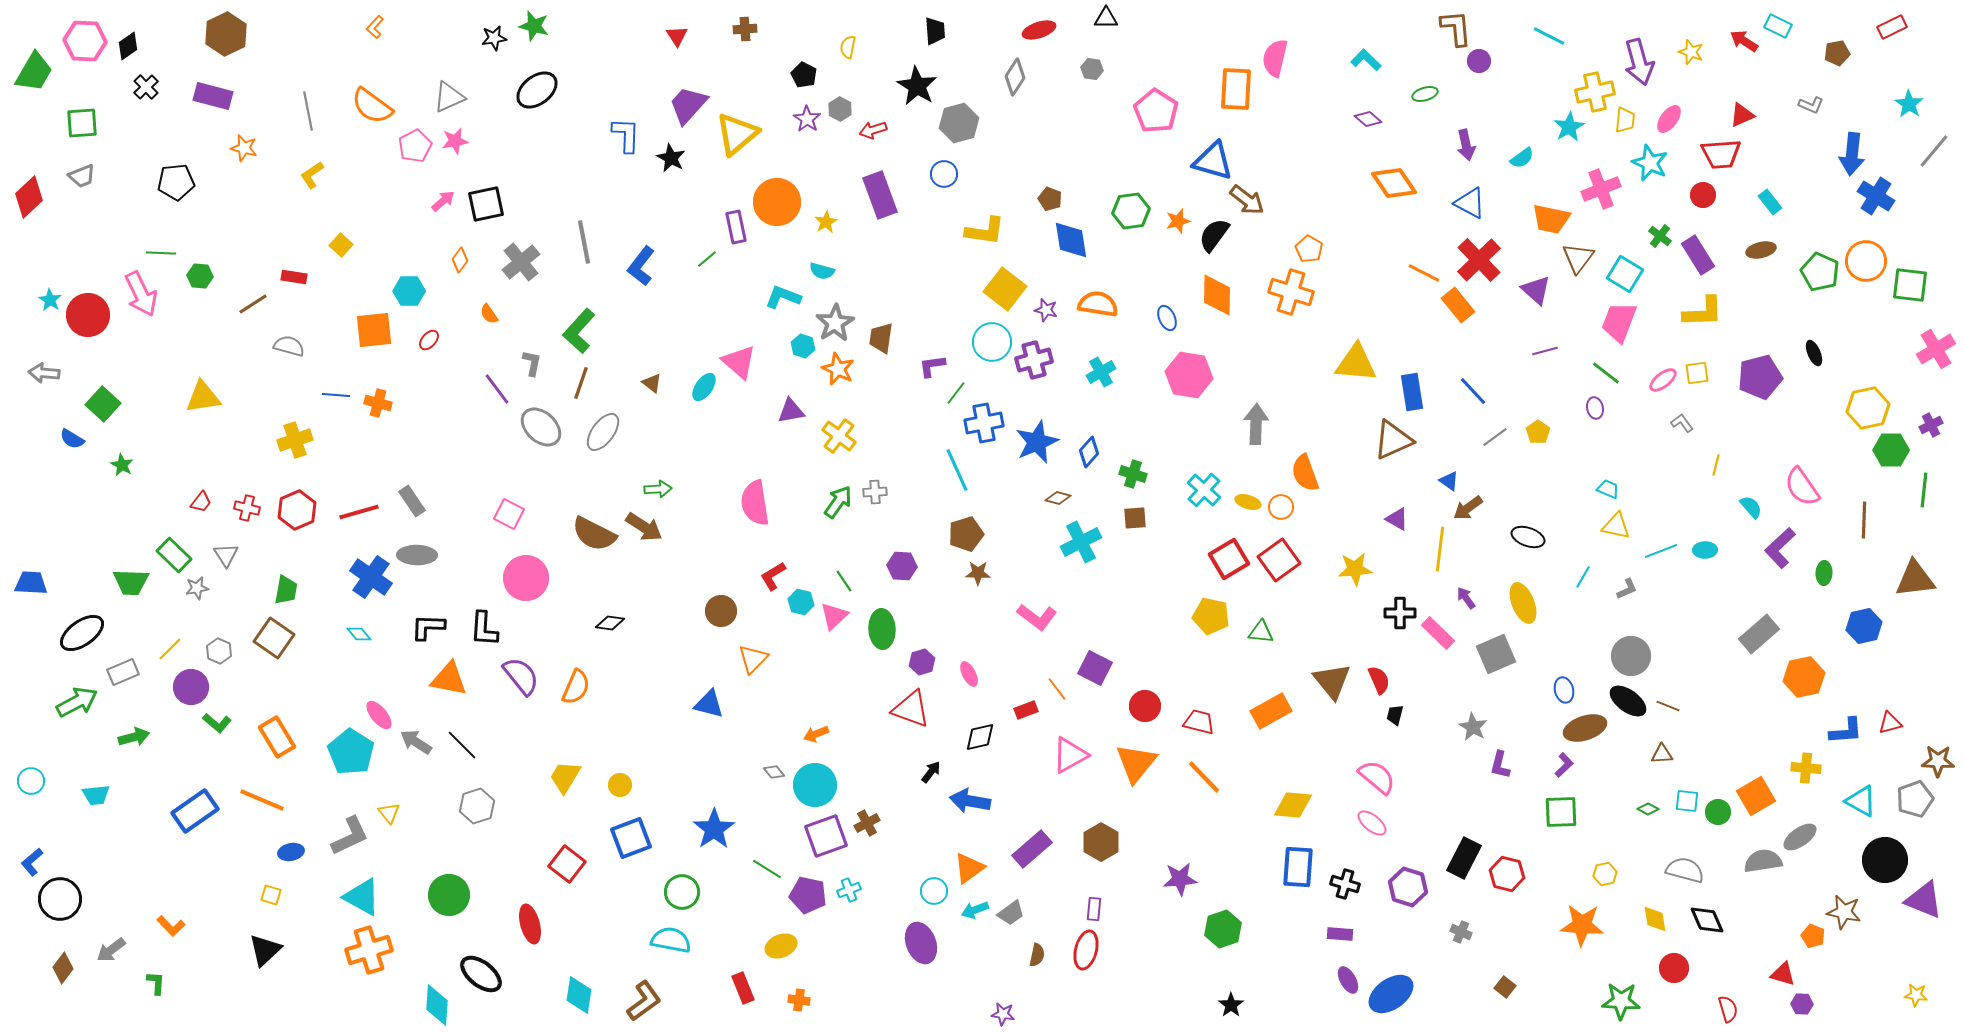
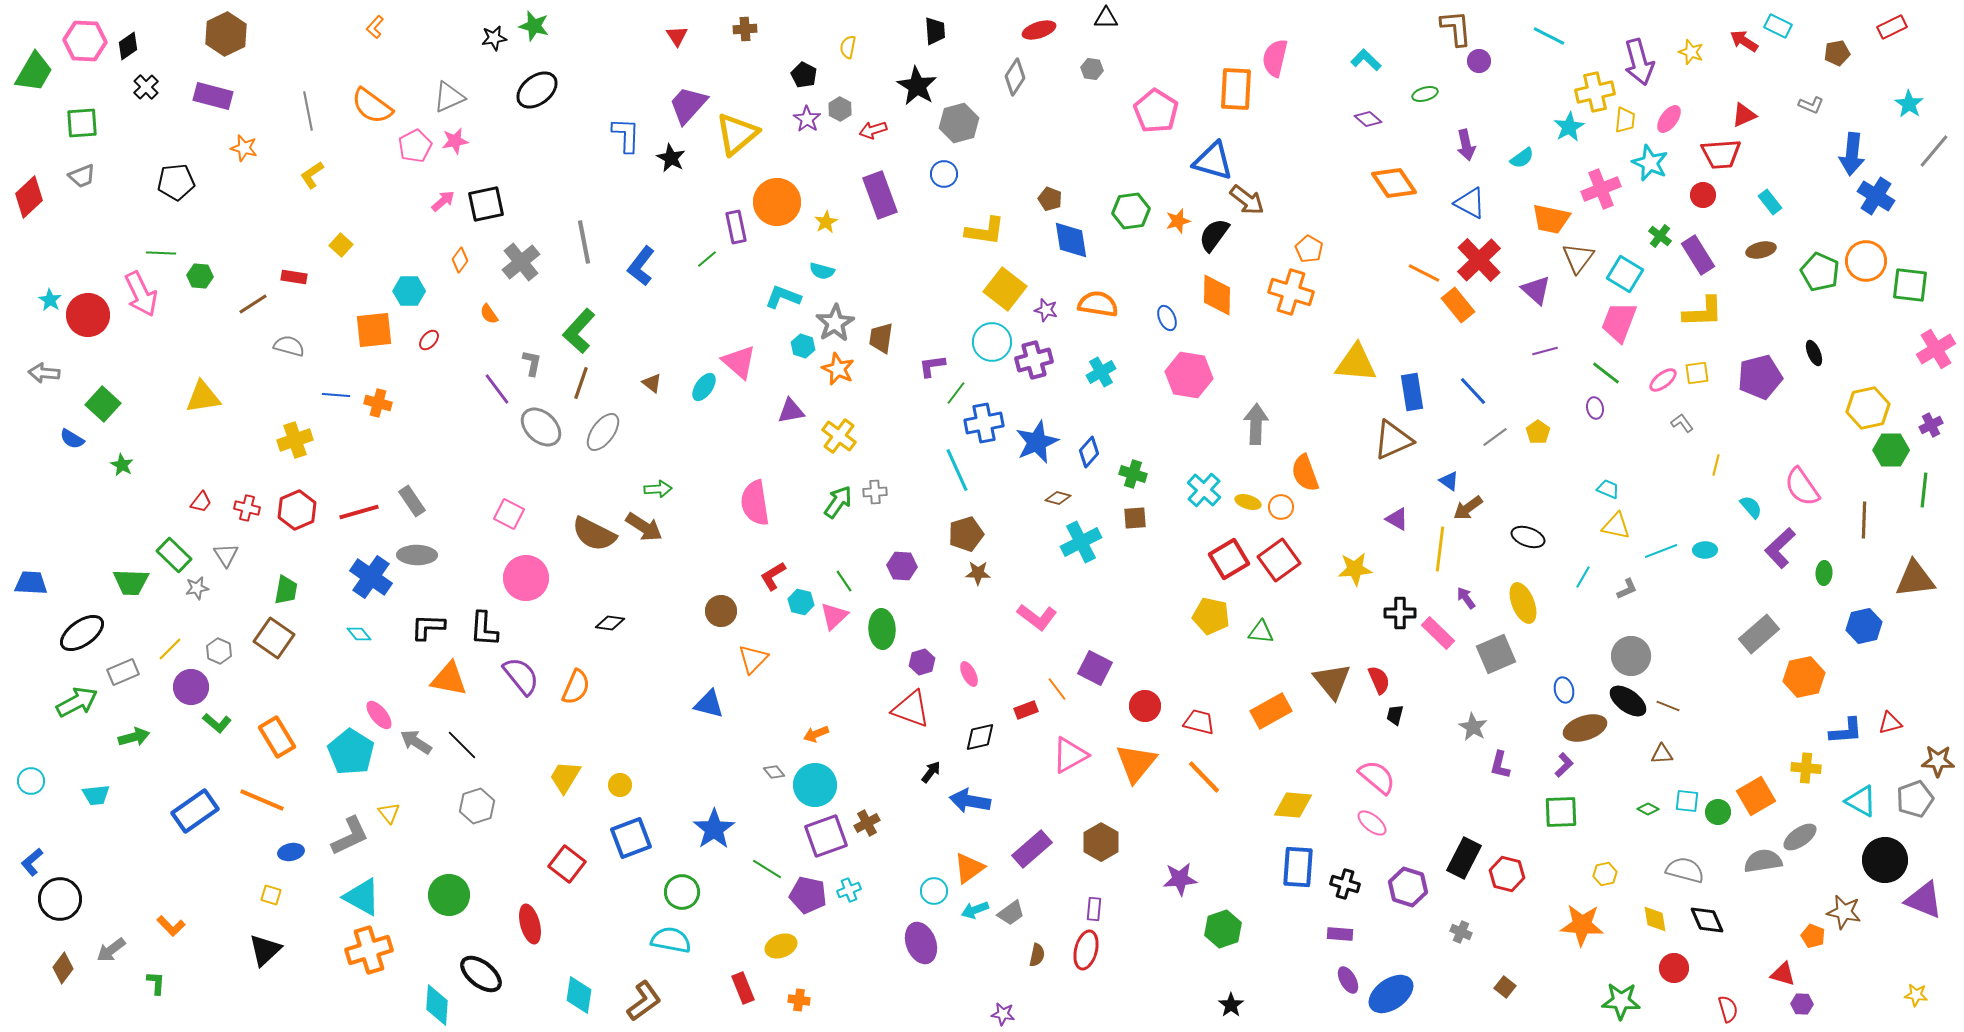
red triangle at (1742, 115): moved 2 px right
